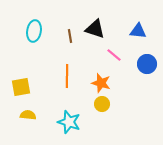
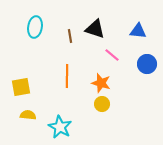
cyan ellipse: moved 1 px right, 4 px up
pink line: moved 2 px left
cyan star: moved 9 px left, 5 px down; rotated 10 degrees clockwise
